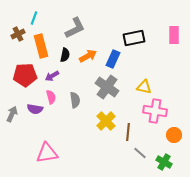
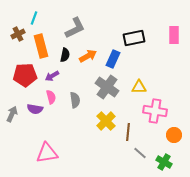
yellow triangle: moved 5 px left; rotated 14 degrees counterclockwise
